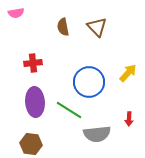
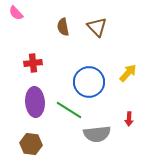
pink semicircle: rotated 56 degrees clockwise
